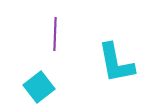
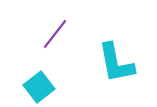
purple line: rotated 36 degrees clockwise
